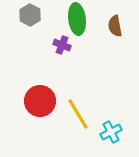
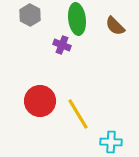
brown semicircle: rotated 35 degrees counterclockwise
cyan cross: moved 10 px down; rotated 30 degrees clockwise
